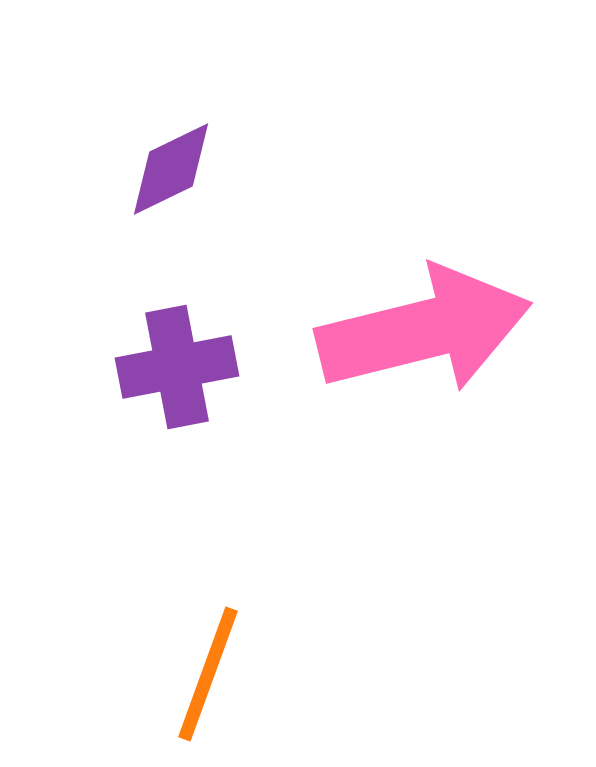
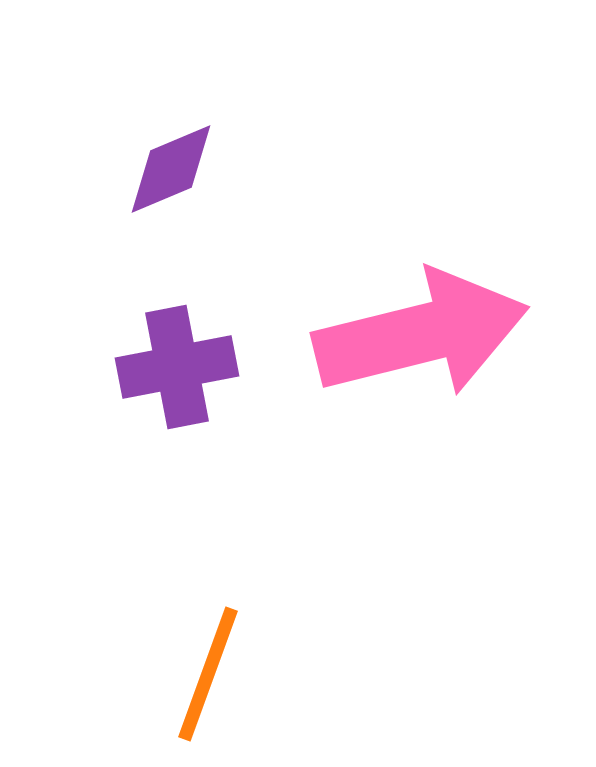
purple diamond: rotated 3 degrees clockwise
pink arrow: moved 3 px left, 4 px down
